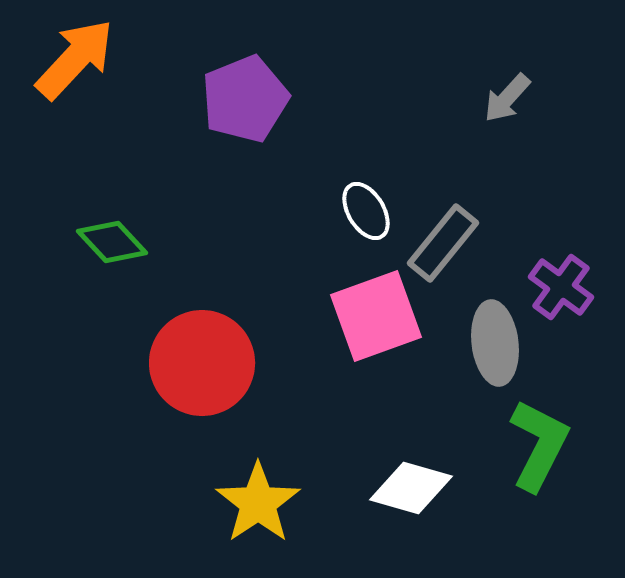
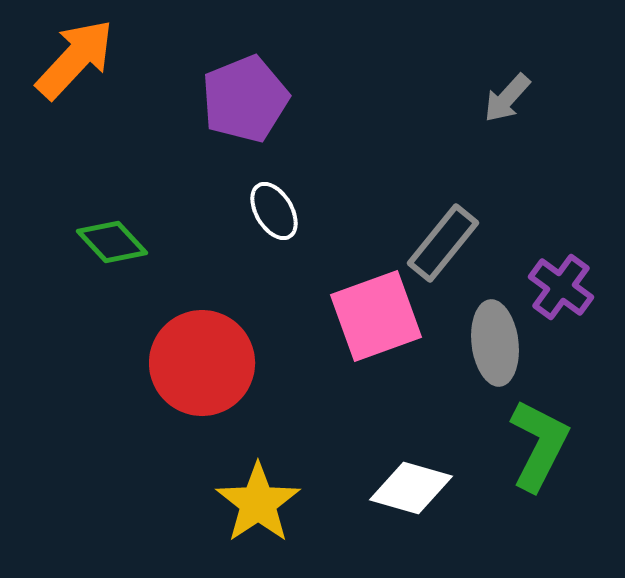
white ellipse: moved 92 px left
